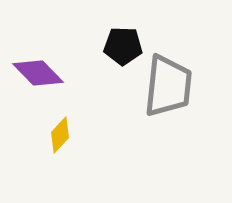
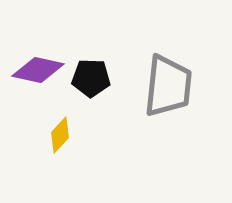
black pentagon: moved 32 px left, 32 px down
purple diamond: moved 3 px up; rotated 33 degrees counterclockwise
